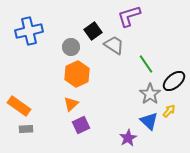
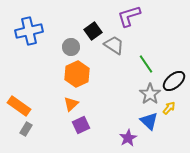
yellow arrow: moved 3 px up
gray rectangle: rotated 56 degrees counterclockwise
